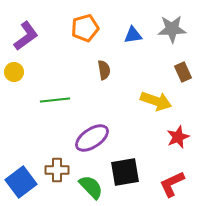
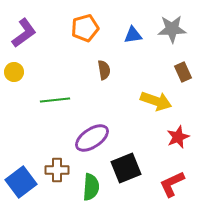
purple L-shape: moved 2 px left, 3 px up
black square: moved 1 px right, 4 px up; rotated 12 degrees counterclockwise
green semicircle: rotated 48 degrees clockwise
